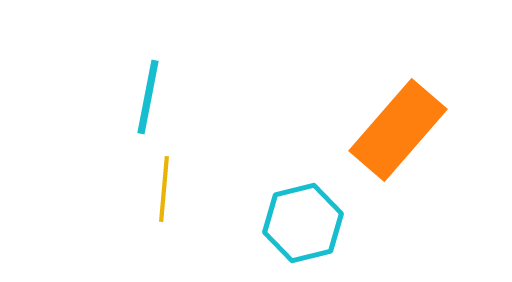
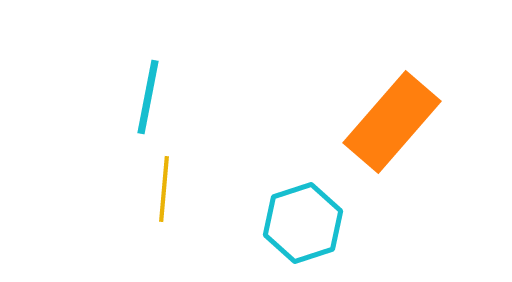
orange rectangle: moved 6 px left, 8 px up
cyan hexagon: rotated 4 degrees counterclockwise
